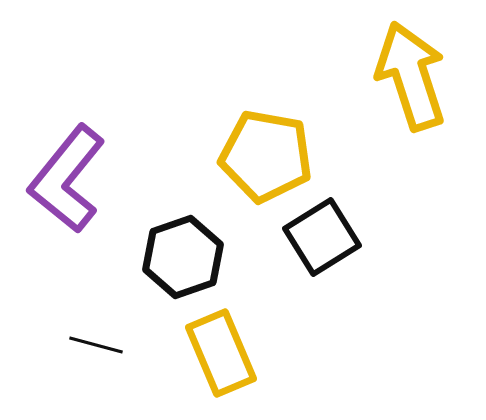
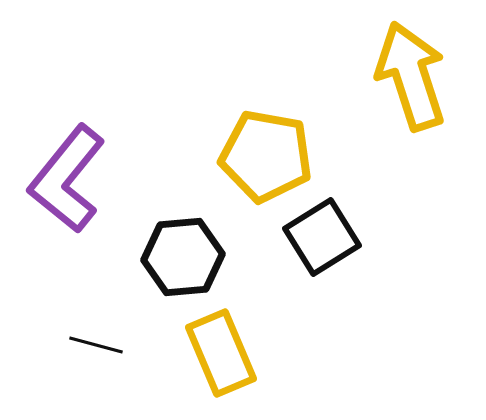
black hexagon: rotated 14 degrees clockwise
